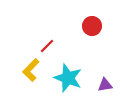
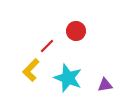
red circle: moved 16 px left, 5 px down
